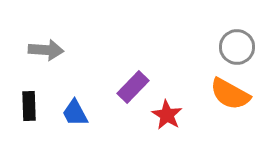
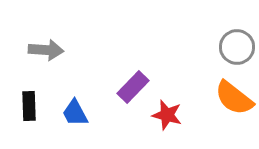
orange semicircle: moved 4 px right, 4 px down; rotated 9 degrees clockwise
red star: rotated 16 degrees counterclockwise
